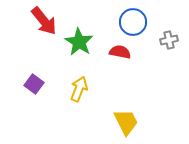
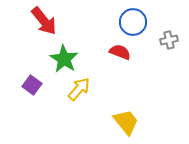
green star: moved 15 px left, 17 px down
red semicircle: rotated 10 degrees clockwise
purple square: moved 2 px left, 1 px down
yellow arrow: rotated 20 degrees clockwise
yellow trapezoid: rotated 12 degrees counterclockwise
